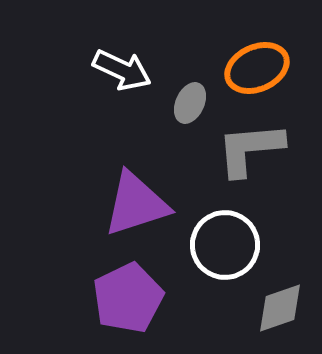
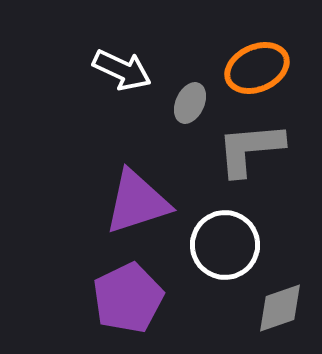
purple triangle: moved 1 px right, 2 px up
